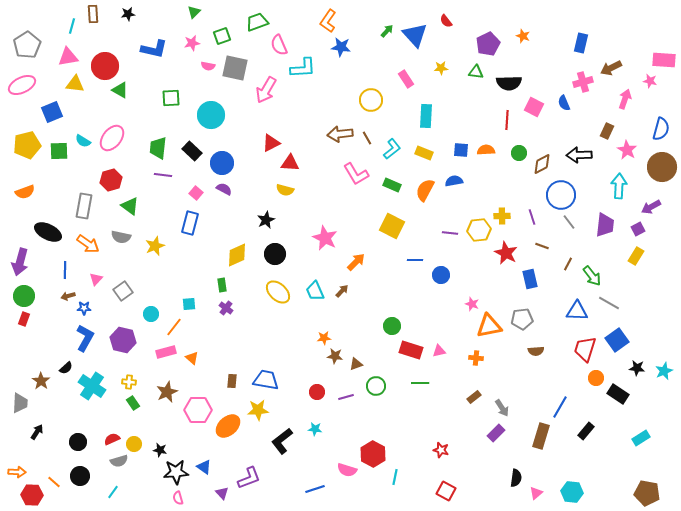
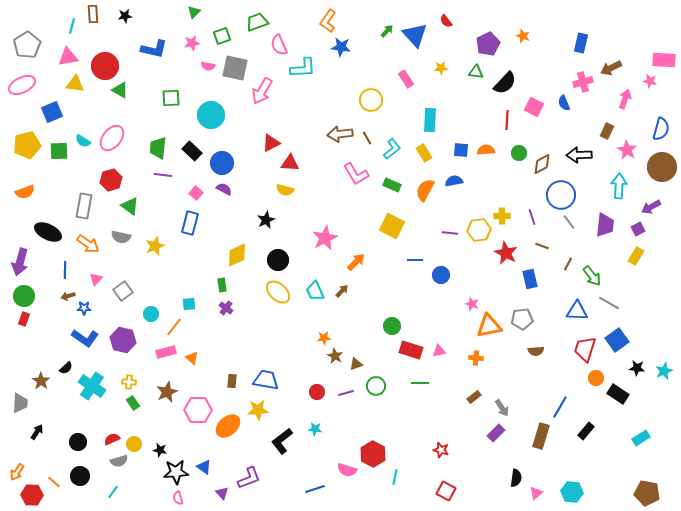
black star at (128, 14): moved 3 px left, 2 px down
black semicircle at (509, 83): moved 4 px left; rotated 45 degrees counterclockwise
pink arrow at (266, 90): moved 4 px left, 1 px down
cyan rectangle at (426, 116): moved 4 px right, 4 px down
yellow rectangle at (424, 153): rotated 36 degrees clockwise
pink star at (325, 238): rotated 20 degrees clockwise
black circle at (275, 254): moved 3 px right, 6 px down
blue L-shape at (85, 338): rotated 96 degrees clockwise
brown star at (335, 356): rotated 21 degrees clockwise
purple line at (346, 397): moved 4 px up
orange arrow at (17, 472): rotated 120 degrees clockwise
